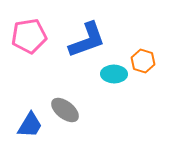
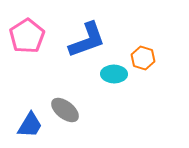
pink pentagon: moved 2 px left; rotated 24 degrees counterclockwise
orange hexagon: moved 3 px up
